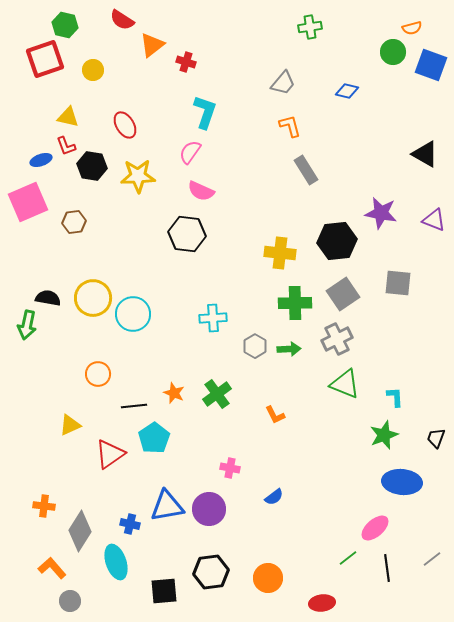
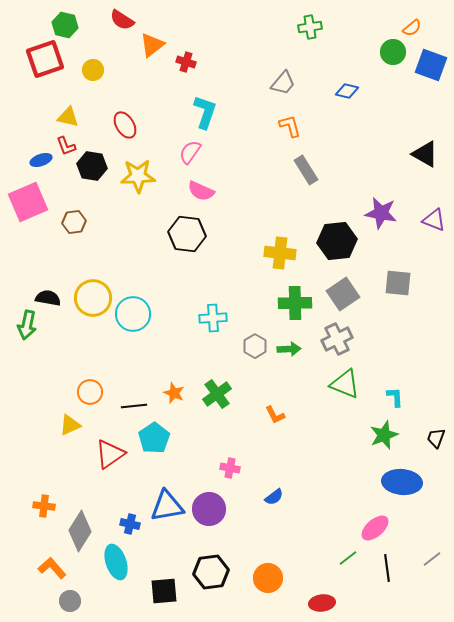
orange semicircle at (412, 28): rotated 24 degrees counterclockwise
orange circle at (98, 374): moved 8 px left, 18 px down
